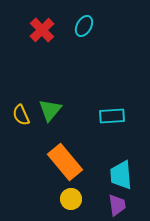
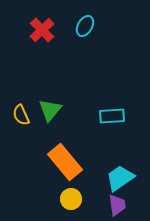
cyan ellipse: moved 1 px right
cyan trapezoid: moved 1 px left, 3 px down; rotated 60 degrees clockwise
